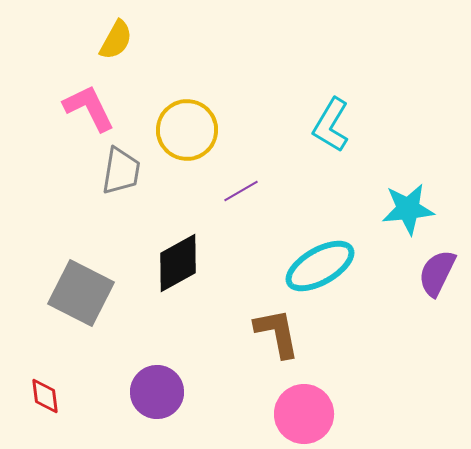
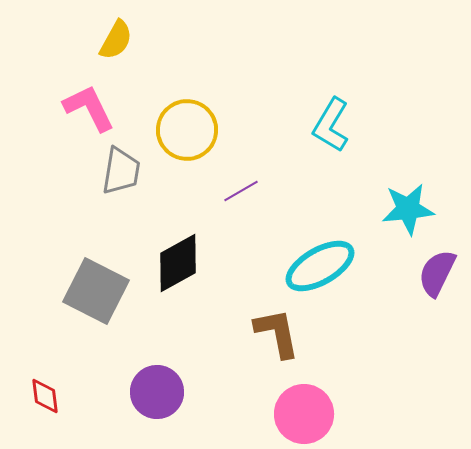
gray square: moved 15 px right, 2 px up
